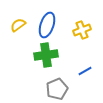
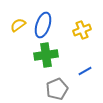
blue ellipse: moved 4 px left
